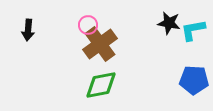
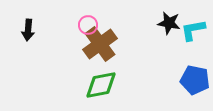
blue pentagon: moved 1 px right; rotated 8 degrees clockwise
